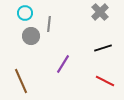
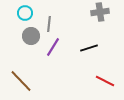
gray cross: rotated 36 degrees clockwise
black line: moved 14 px left
purple line: moved 10 px left, 17 px up
brown line: rotated 20 degrees counterclockwise
